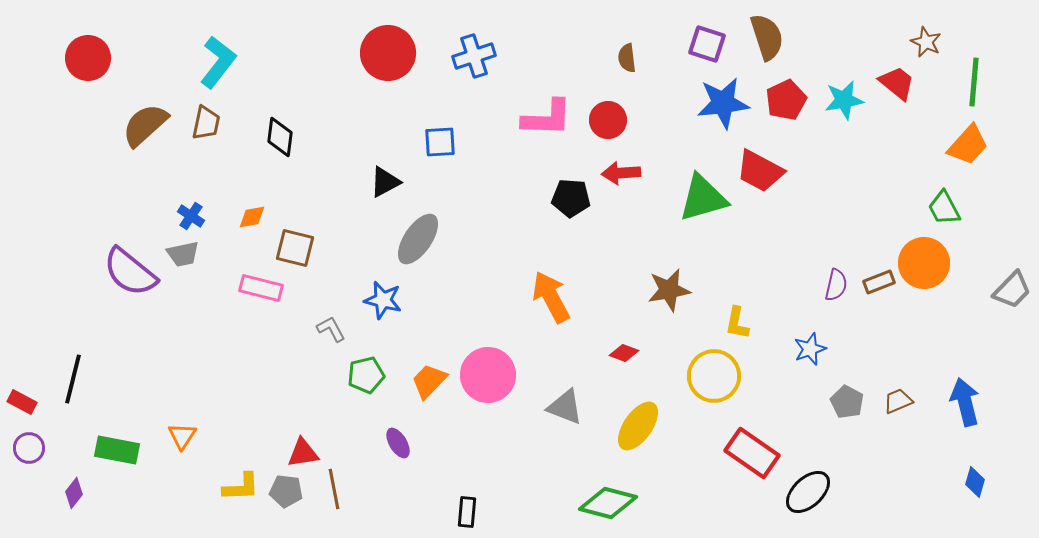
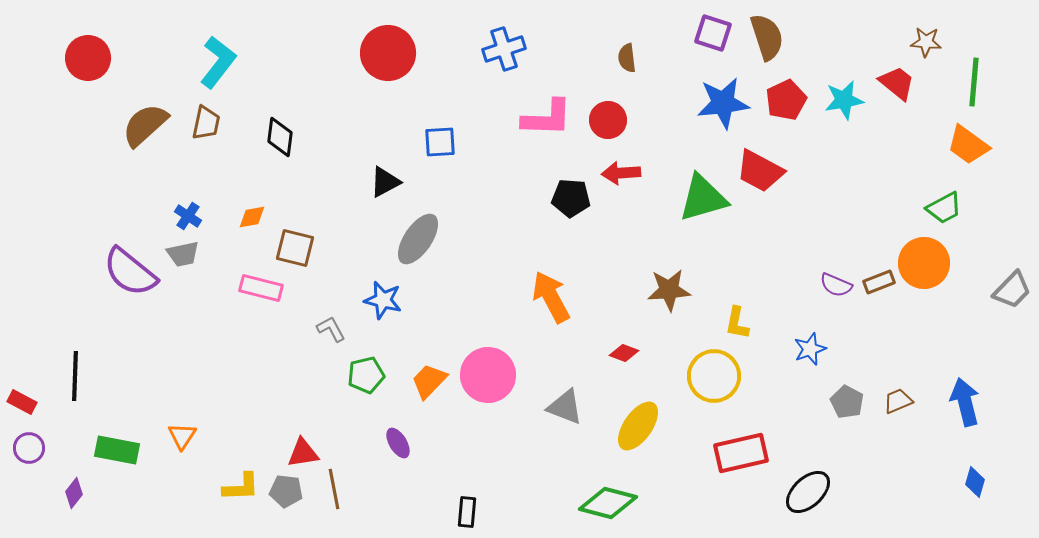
brown star at (926, 42): rotated 20 degrees counterclockwise
purple square at (707, 44): moved 6 px right, 11 px up
blue cross at (474, 56): moved 30 px right, 7 px up
orange trapezoid at (968, 145): rotated 84 degrees clockwise
green trapezoid at (944, 208): rotated 90 degrees counterclockwise
blue cross at (191, 216): moved 3 px left
purple semicircle at (836, 285): rotated 100 degrees clockwise
brown star at (669, 290): rotated 6 degrees clockwise
black line at (73, 379): moved 2 px right, 3 px up; rotated 12 degrees counterclockwise
red rectangle at (752, 453): moved 11 px left; rotated 48 degrees counterclockwise
